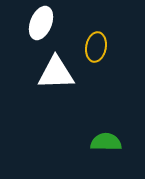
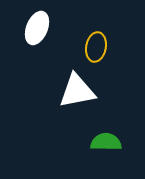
white ellipse: moved 4 px left, 5 px down
white triangle: moved 21 px right, 18 px down; rotated 9 degrees counterclockwise
